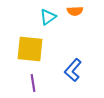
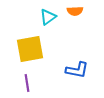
yellow square: rotated 16 degrees counterclockwise
blue L-shape: moved 4 px right; rotated 120 degrees counterclockwise
purple line: moved 6 px left
